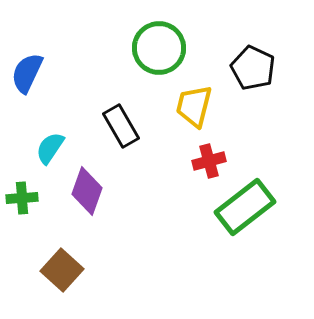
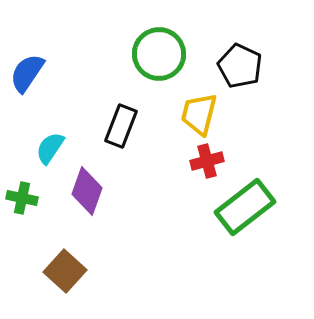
green circle: moved 6 px down
black pentagon: moved 13 px left, 2 px up
blue semicircle: rotated 9 degrees clockwise
yellow trapezoid: moved 5 px right, 8 px down
black rectangle: rotated 51 degrees clockwise
red cross: moved 2 px left
green cross: rotated 16 degrees clockwise
brown square: moved 3 px right, 1 px down
